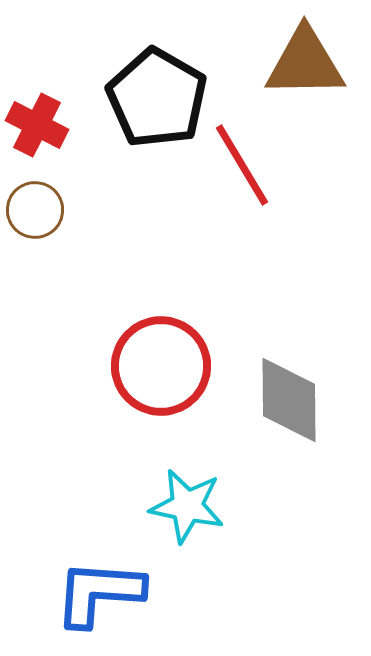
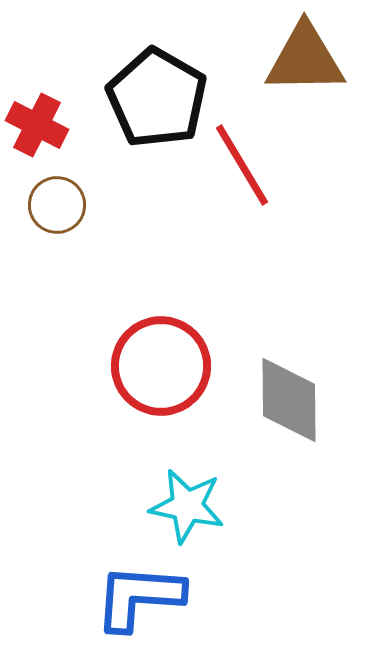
brown triangle: moved 4 px up
brown circle: moved 22 px right, 5 px up
blue L-shape: moved 40 px right, 4 px down
